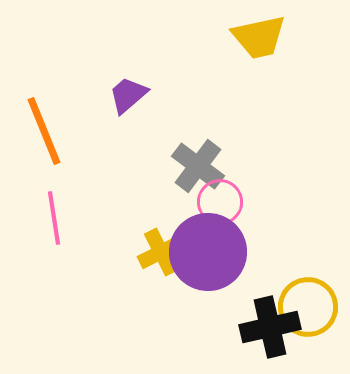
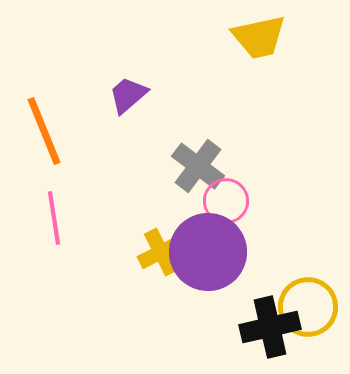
pink circle: moved 6 px right, 1 px up
